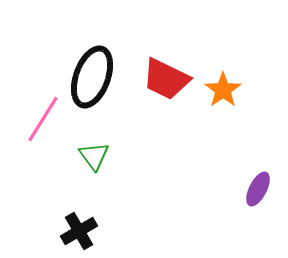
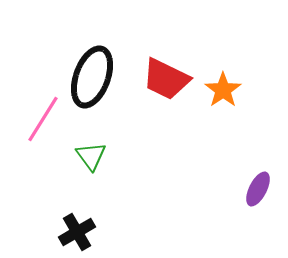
green triangle: moved 3 px left
black cross: moved 2 px left, 1 px down
